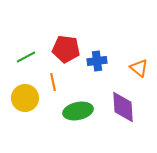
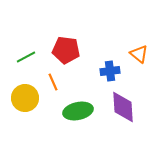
red pentagon: moved 1 px down
blue cross: moved 13 px right, 10 px down
orange triangle: moved 14 px up
orange line: rotated 12 degrees counterclockwise
